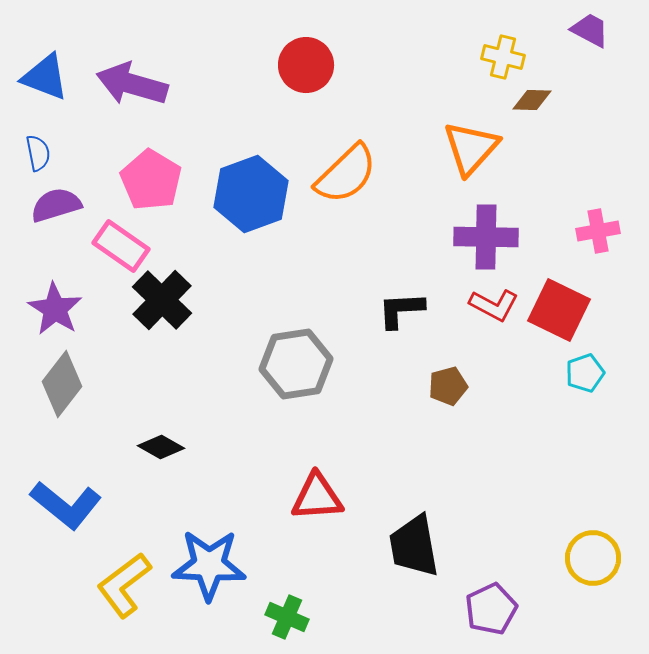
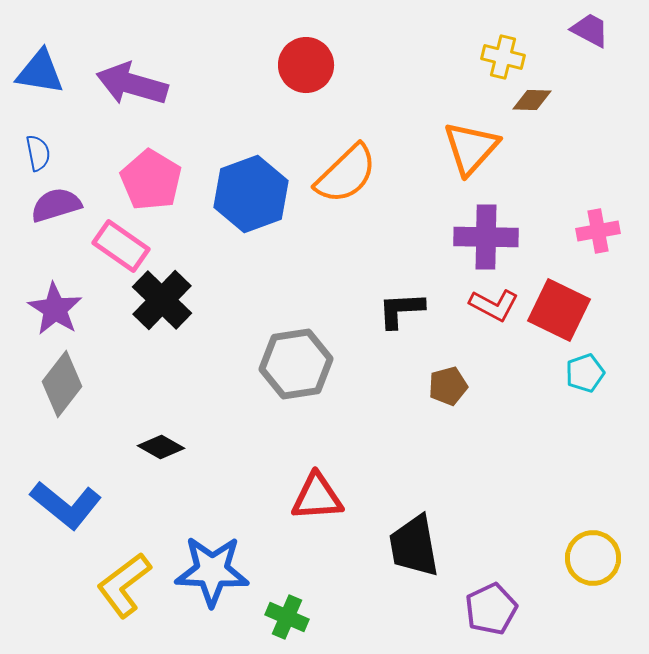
blue triangle: moved 5 px left, 5 px up; rotated 12 degrees counterclockwise
blue star: moved 3 px right, 6 px down
